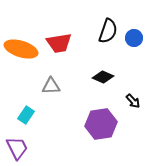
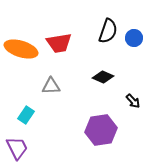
purple hexagon: moved 6 px down
